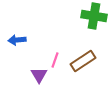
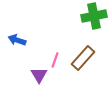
green cross: rotated 20 degrees counterclockwise
blue arrow: rotated 24 degrees clockwise
brown rectangle: moved 3 px up; rotated 15 degrees counterclockwise
